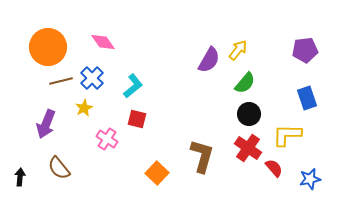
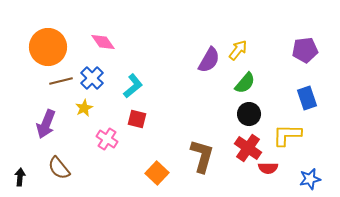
red semicircle: moved 6 px left; rotated 132 degrees clockwise
